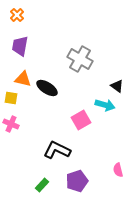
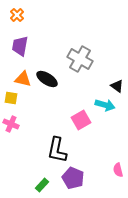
black ellipse: moved 9 px up
black L-shape: rotated 104 degrees counterclockwise
purple pentagon: moved 4 px left, 3 px up; rotated 30 degrees counterclockwise
